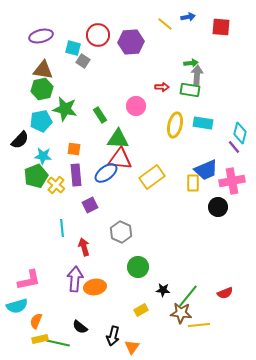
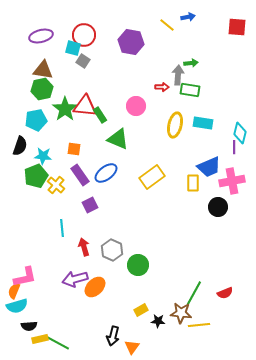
yellow line at (165, 24): moved 2 px right, 1 px down
red square at (221, 27): moved 16 px right
red circle at (98, 35): moved 14 px left
purple hexagon at (131, 42): rotated 15 degrees clockwise
gray arrow at (197, 75): moved 19 px left
green star at (65, 109): rotated 25 degrees clockwise
cyan pentagon at (41, 121): moved 5 px left, 1 px up
green triangle at (118, 139): rotated 20 degrees clockwise
black semicircle at (20, 140): moved 6 px down; rotated 24 degrees counterclockwise
purple line at (234, 147): rotated 40 degrees clockwise
red triangle at (120, 159): moved 35 px left, 53 px up
blue trapezoid at (206, 170): moved 3 px right, 3 px up
purple rectangle at (76, 175): moved 4 px right; rotated 30 degrees counterclockwise
gray hexagon at (121, 232): moved 9 px left, 18 px down
green circle at (138, 267): moved 2 px up
purple arrow at (75, 279): rotated 110 degrees counterclockwise
pink L-shape at (29, 280): moved 4 px left, 3 px up
orange ellipse at (95, 287): rotated 35 degrees counterclockwise
black star at (163, 290): moved 5 px left, 31 px down
green line at (188, 296): moved 6 px right, 3 px up; rotated 10 degrees counterclockwise
orange semicircle at (36, 321): moved 22 px left, 30 px up
black semicircle at (80, 327): moved 51 px left, 1 px up; rotated 42 degrees counterclockwise
green line at (58, 343): rotated 15 degrees clockwise
